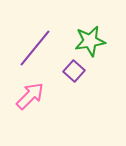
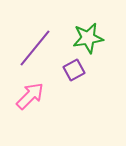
green star: moved 2 px left, 3 px up
purple square: moved 1 px up; rotated 20 degrees clockwise
